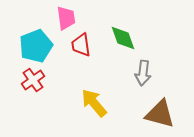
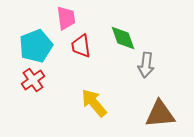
red trapezoid: moved 1 px down
gray arrow: moved 3 px right, 8 px up
brown triangle: rotated 20 degrees counterclockwise
